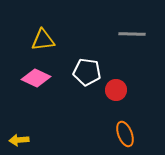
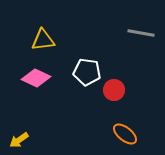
gray line: moved 9 px right, 1 px up; rotated 8 degrees clockwise
red circle: moved 2 px left
orange ellipse: rotated 30 degrees counterclockwise
yellow arrow: rotated 30 degrees counterclockwise
